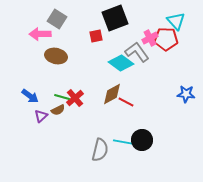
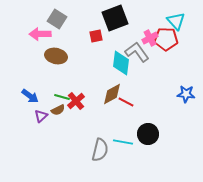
cyan diamond: rotated 60 degrees clockwise
red cross: moved 1 px right, 3 px down
black circle: moved 6 px right, 6 px up
